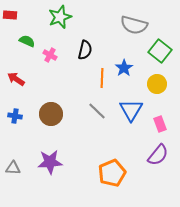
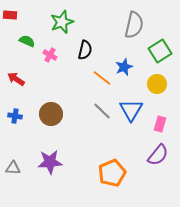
green star: moved 2 px right, 5 px down
gray semicircle: rotated 92 degrees counterclockwise
green square: rotated 20 degrees clockwise
blue star: moved 1 px up; rotated 12 degrees clockwise
orange line: rotated 54 degrees counterclockwise
gray line: moved 5 px right
pink rectangle: rotated 35 degrees clockwise
